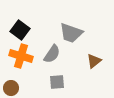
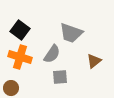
orange cross: moved 1 px left, 1 px down
gray square: moved 3 px right, 5 px up
